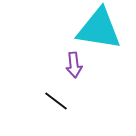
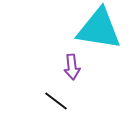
purple arrow: moved 2 px left, 2 px down
